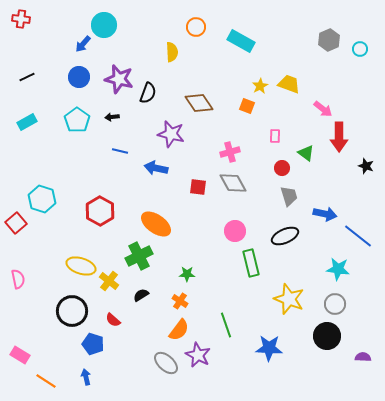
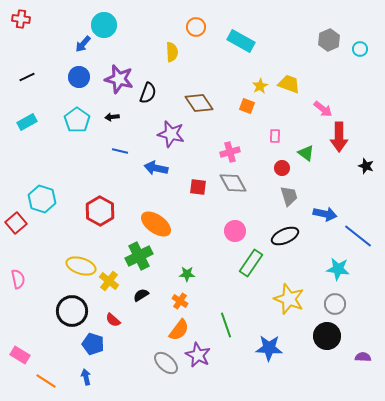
green rectangle at (251, 263): rotated 48 degrees clockwise
